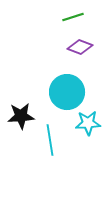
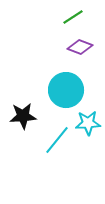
green line: rotated 15 degrees counterclockwise
cyan circle: moved 1 px left, 2 px up
black star: moved 2 px right
cyan line: moved 7 px right; rotated 48 degrees clockwise
